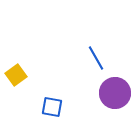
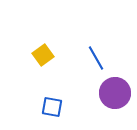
yellow square: moved 27 px right, 20 px up
